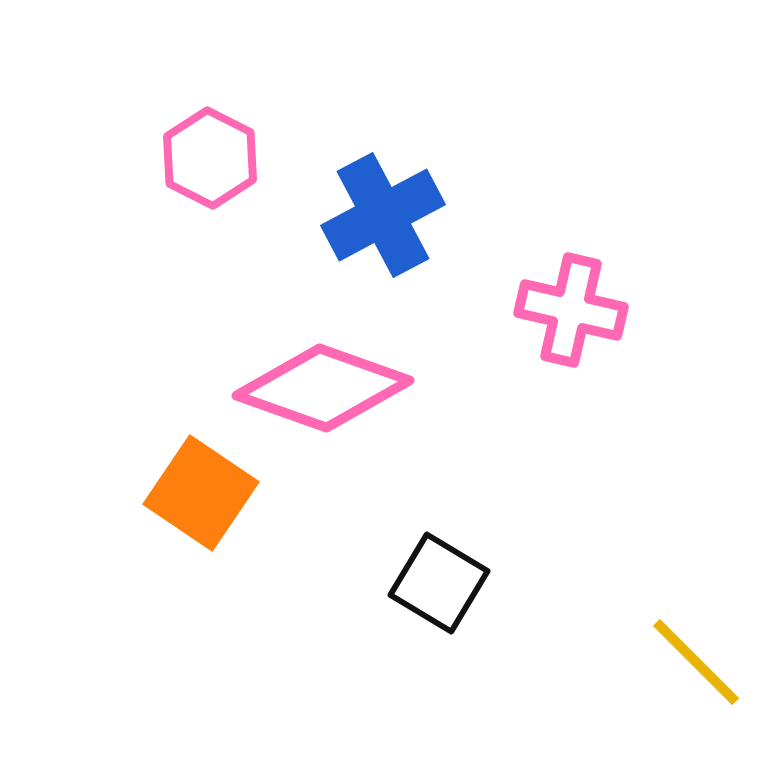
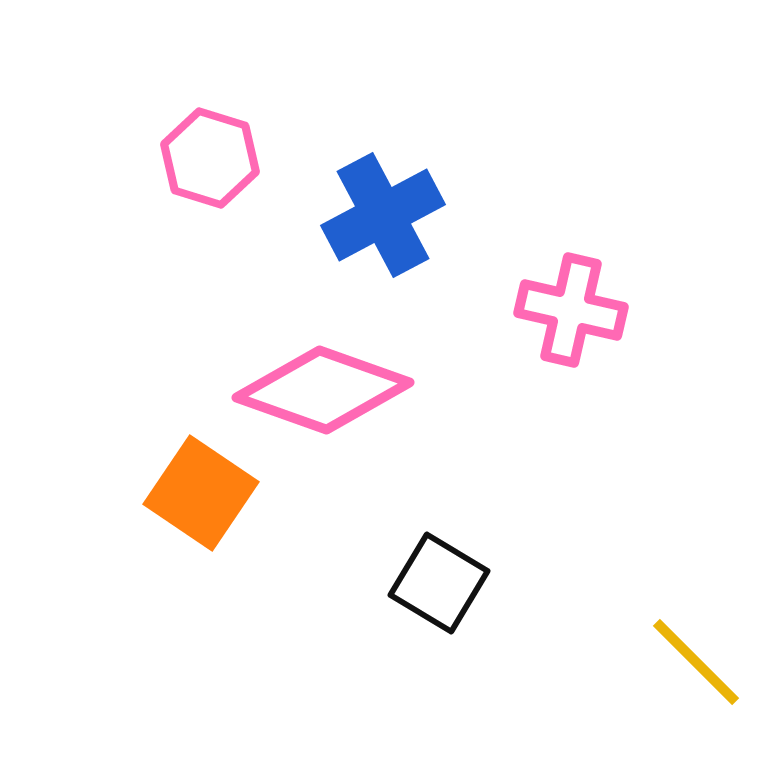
pink hexagon: rotated 10 degrees counterclockwise
pink diamond: moved 2 px down
